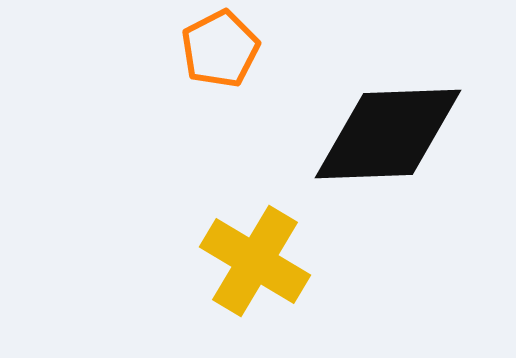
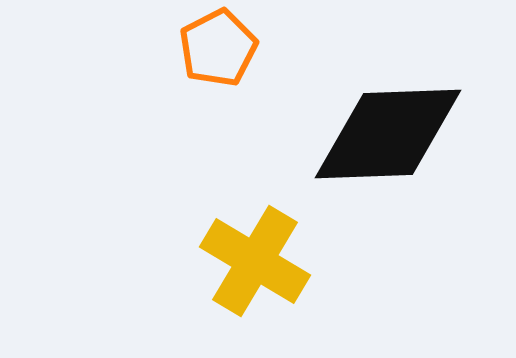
orange pentagon: moved 2 px left, 1 px up
